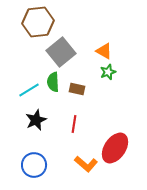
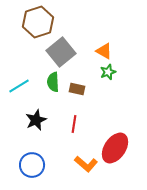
brown hexagon: rotated 12 degrees counterclockwise
cyan line: moved 10 px left, 4 px up
blue circle: moved 2 px left
